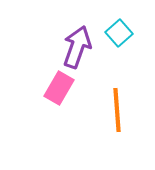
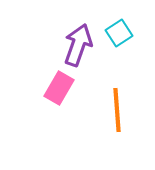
cyan square: rotated 8 degrees clockwise
purple arrow: moved 1 px right, 2 px up
